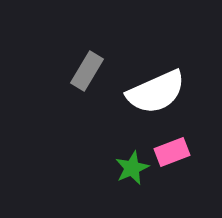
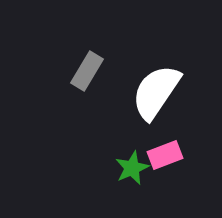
white semicircle: rotated 148 degrees clockwise
pink rectangle: moved 7 px left, 3 px down
